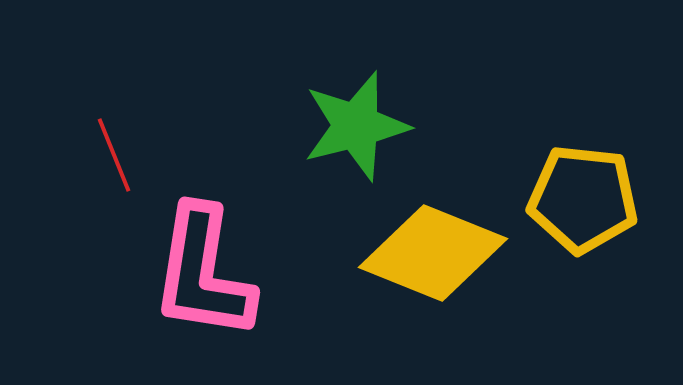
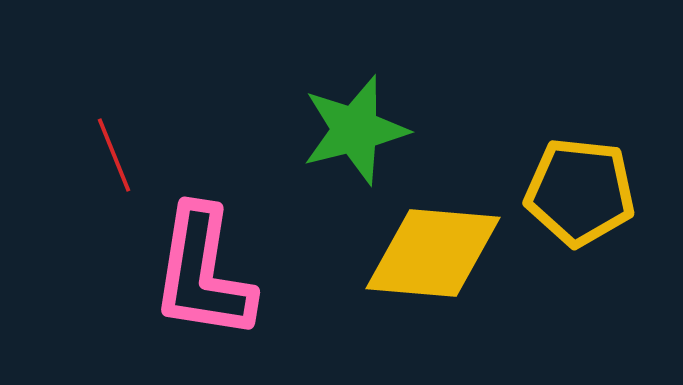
green star: moved 1 px left, 4 px down
yellow pentagon: moved 3 px left, 7 px up
yellow diamond: rotated 17 degrees counterclockwise
